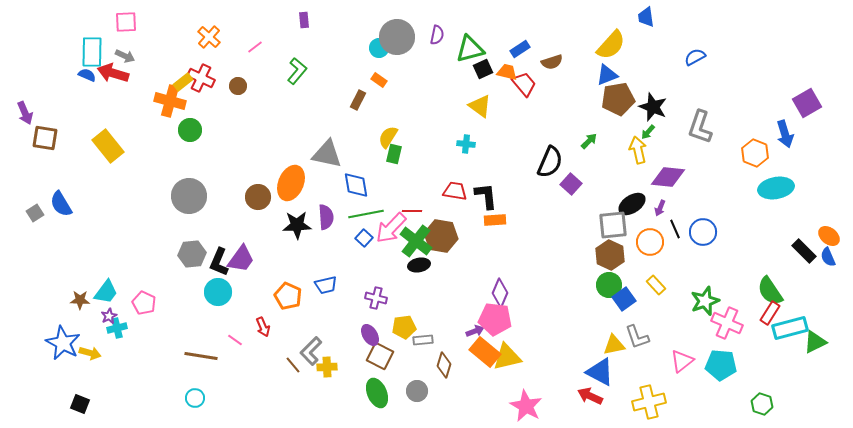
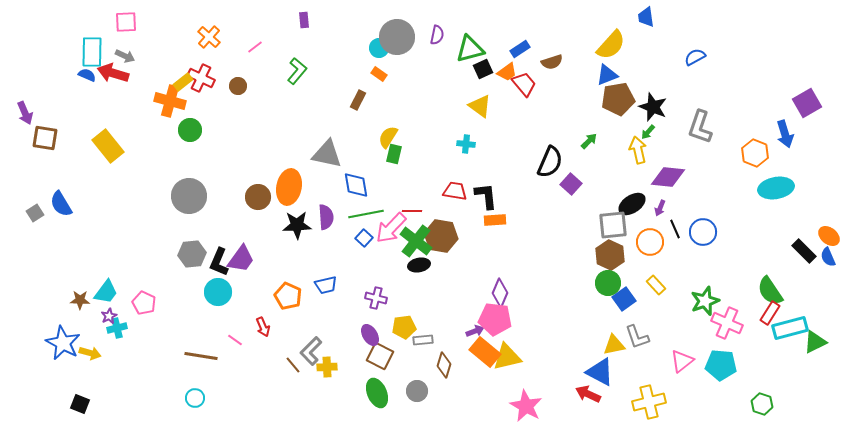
orange trapezoid at (507, 72): rotated 130 degrees clockwise
orange rectangle at (379, 80): moved 6 px up
orange ellipse at (291, 183): moved 2 px left, 4 px down; rotated 12 degrees counterclockwise
green circle at (609, 285): moved 1 px left, 2 px up
red arrow at (590, 396): moved 2 px left, 2 px up
